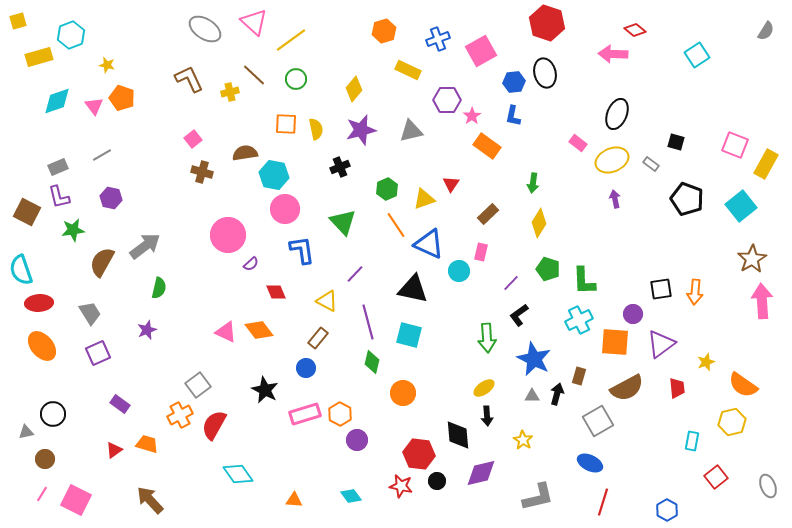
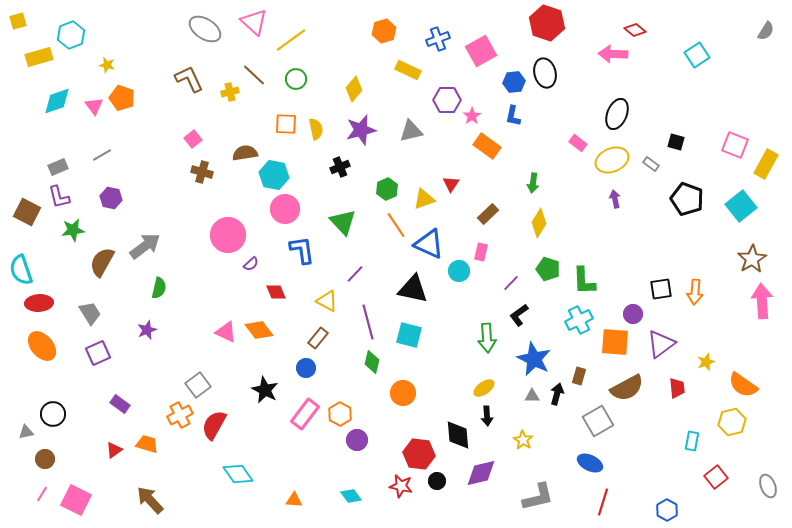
pink rectangle at (305, 414): rotated 36 degrees counterclockwise
